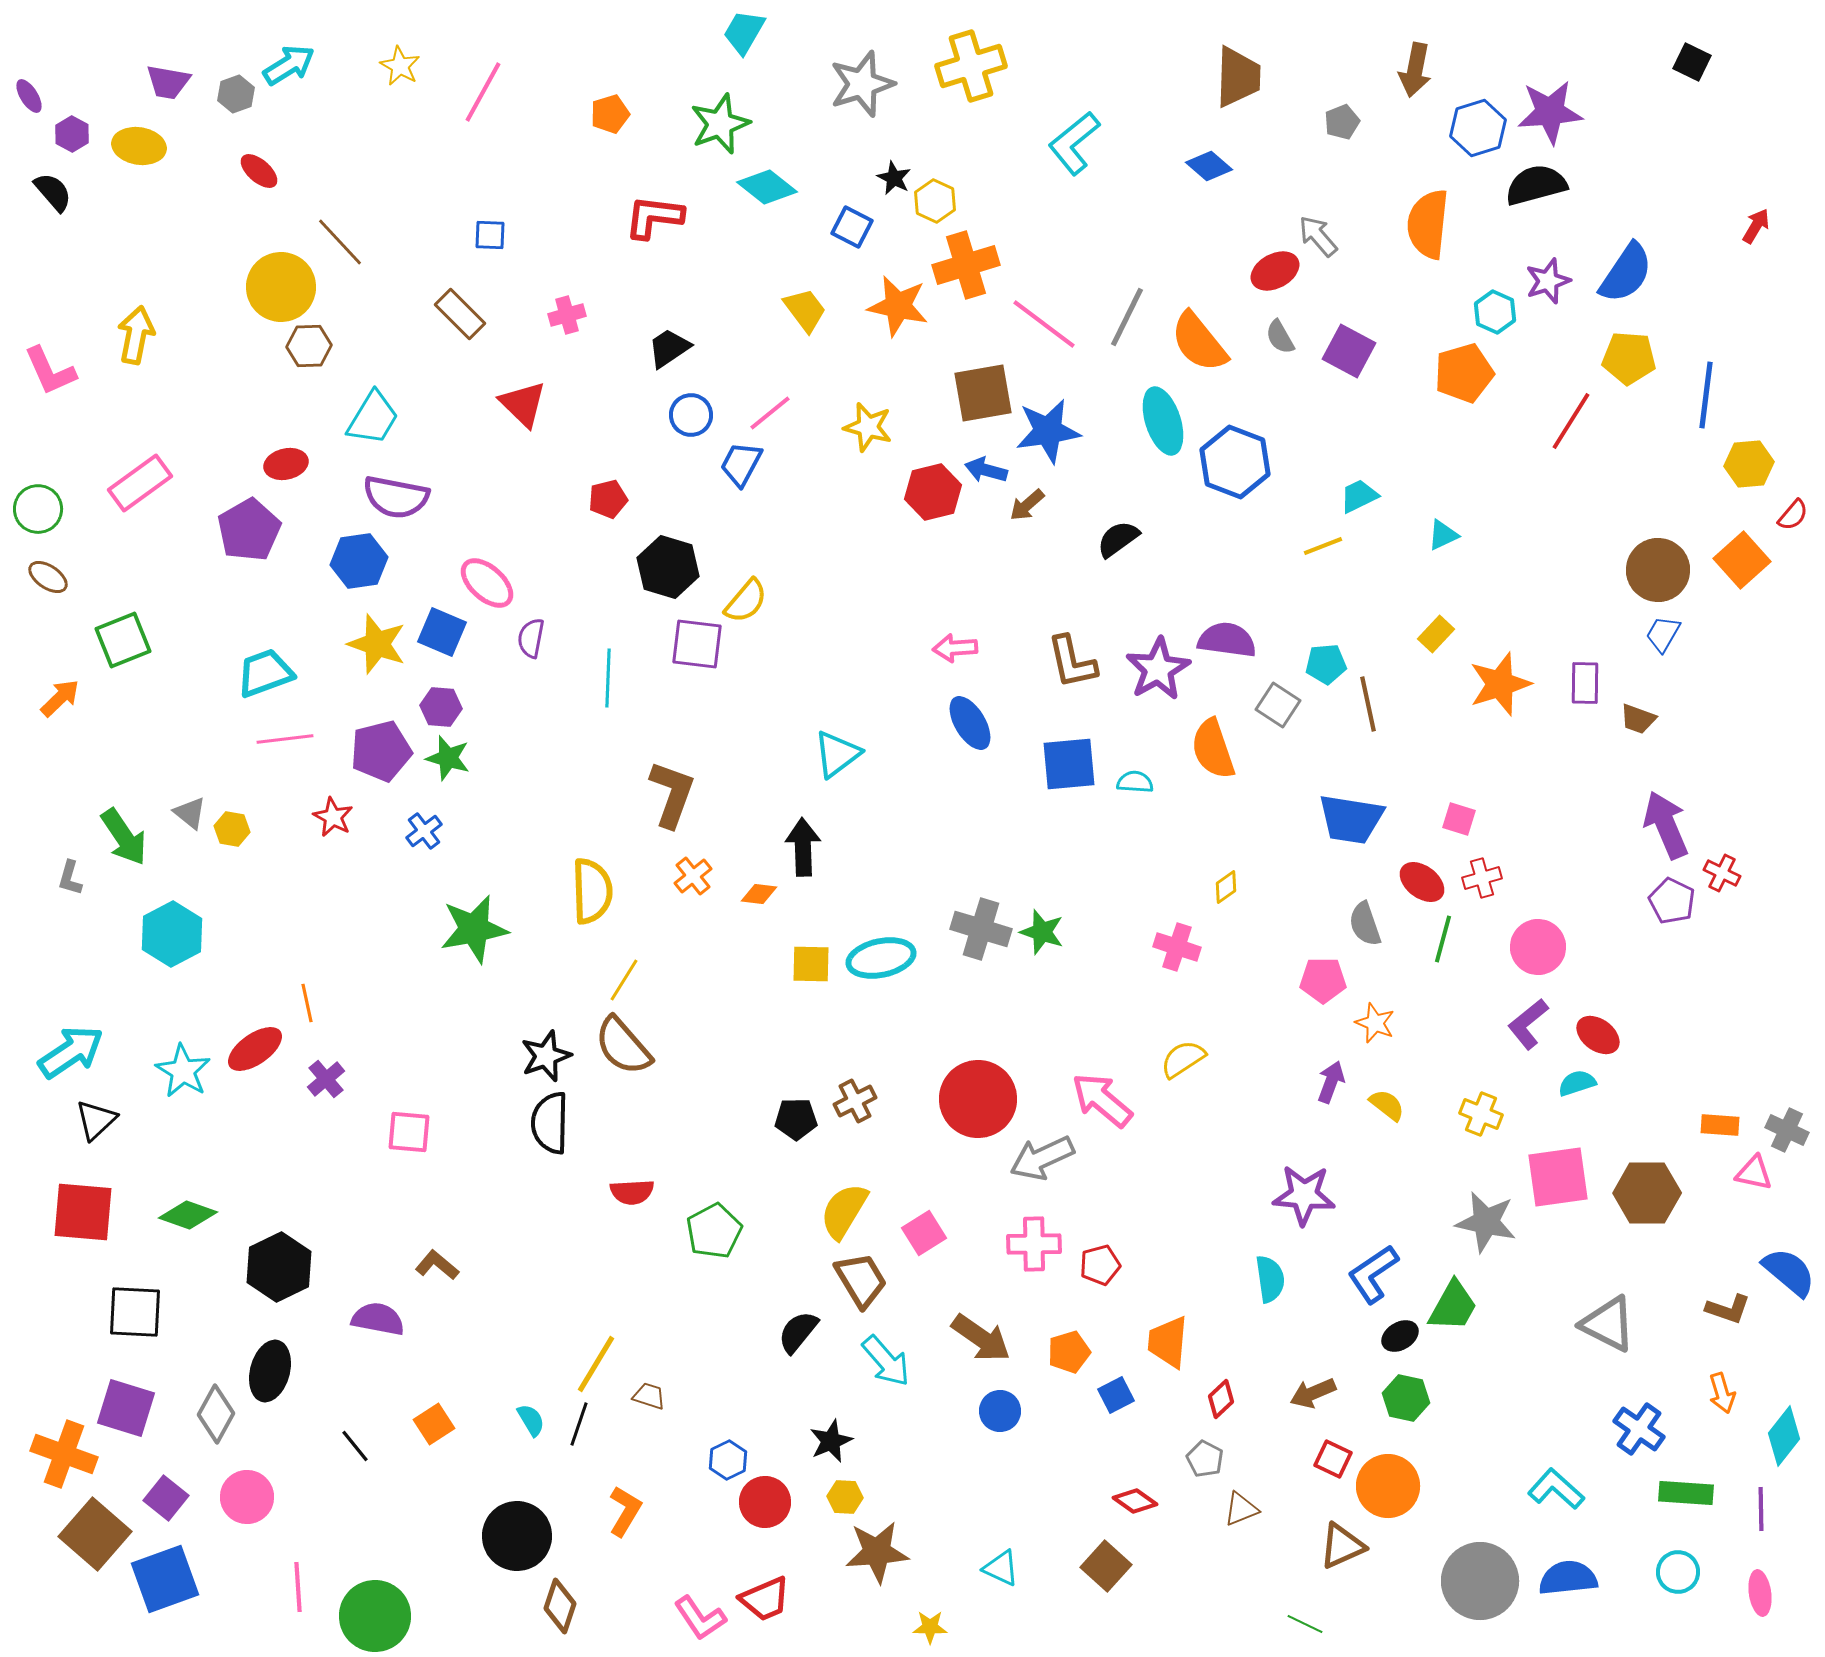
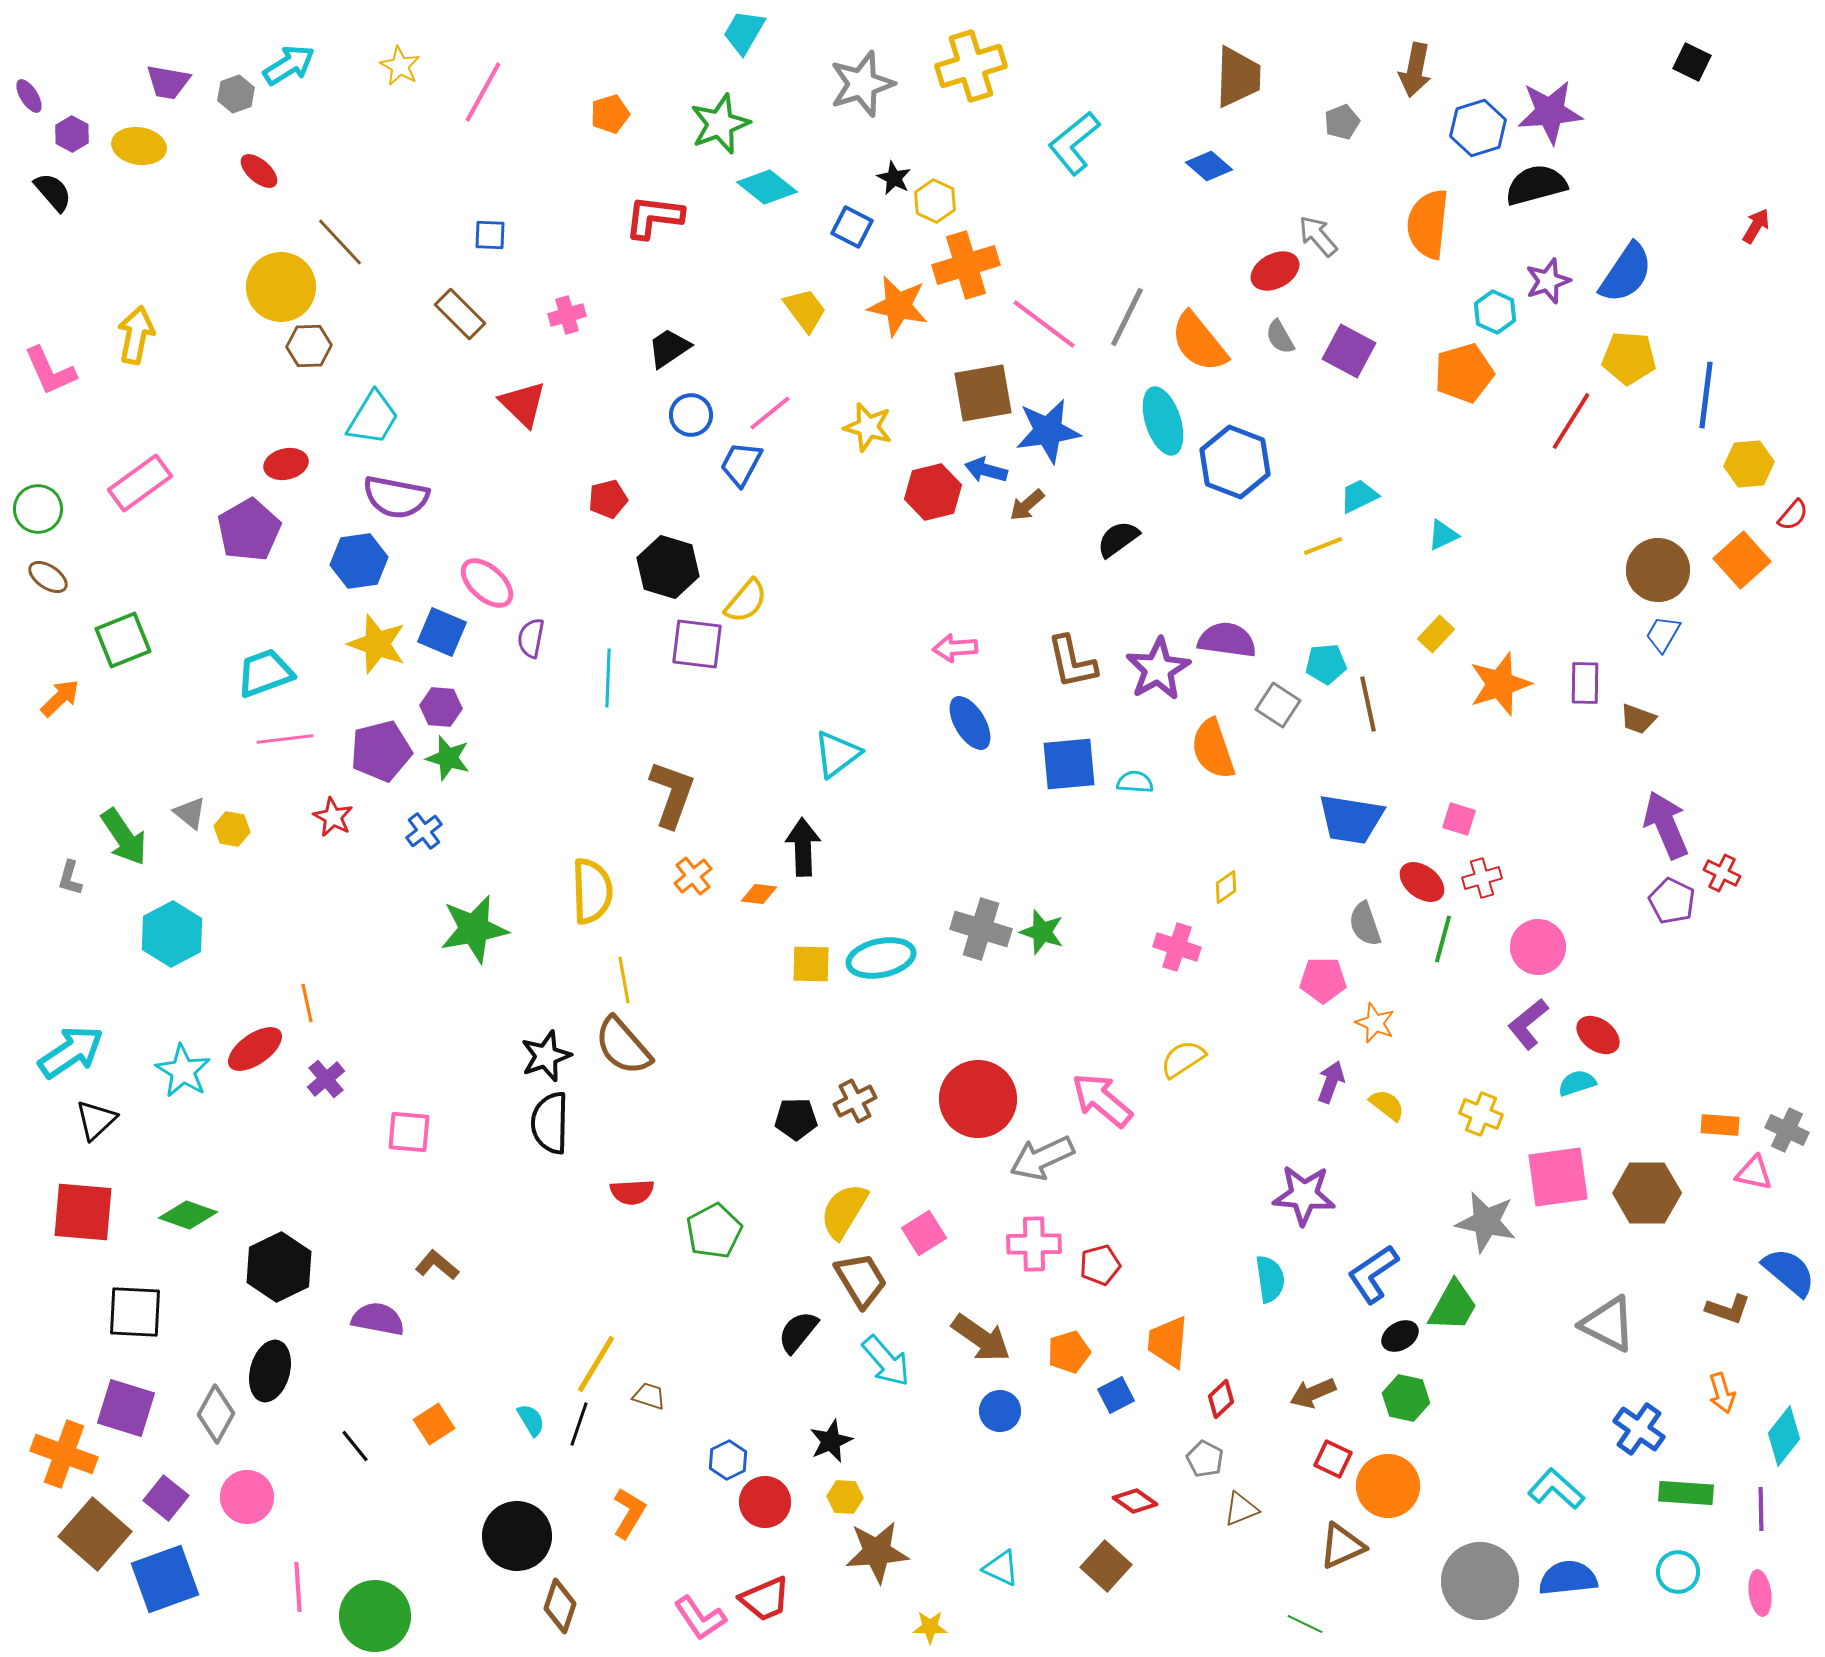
yellow line at (624, 980): rotated 42 degrees counterclockwise
orange L-shape at (625, 1511): moved 4 px right, 2 px down
